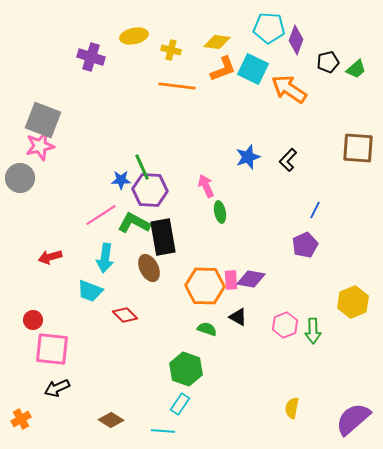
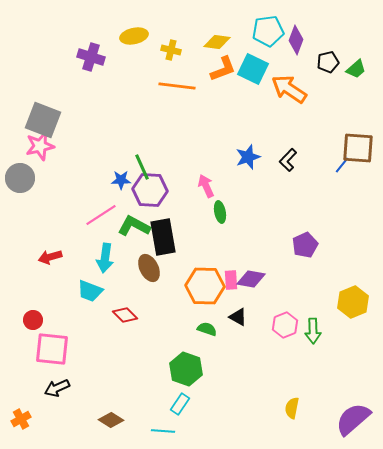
cyan pentagon at (269, 28): moved 1 px left, 3 px down; rotated 12 degrees counterclockwise
blue line at (315, 210): moved 27 px right, 45 px up; rotated 12 degrees clockwise
green L-shape at (134, 223): moved 3 px down
